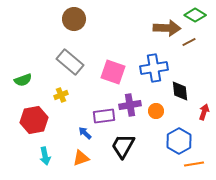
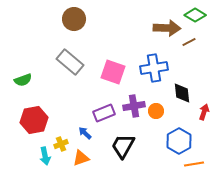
black diamond: moved 2 px right, 2 px down
yellow cross: moved 49 px down
purple cross: moved 4 px right, 1 px down
purple rectangle: moved 3 px up; rotated 15 degrees counterclockwise
